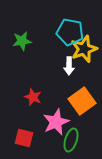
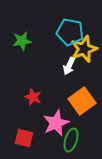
white arrow: rotated 24 degrees clockwise
pink star: moved 1 px down
